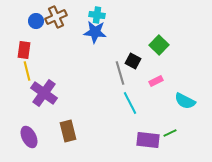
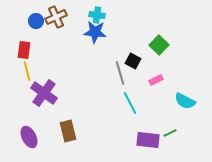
pink rectangle: moved 1 px up
